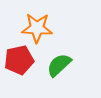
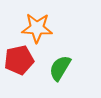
green semicircle: moved 1 px right, 3 px down; rotated 16 degrees counterclockwise
